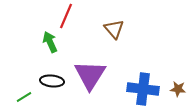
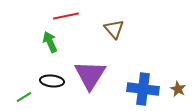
red line: rotated 55 degrees clockwise
brown star: rotated 21 degrees clockwise
